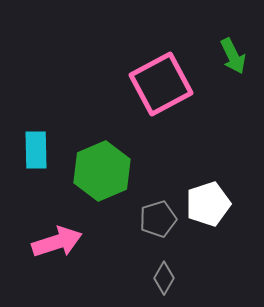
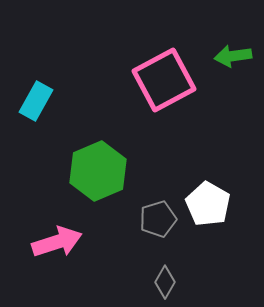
green arrow: rotated 108 degrees clockwise
pink square: moved 3 px right, 4 px up
cyan rectangle: moved 49 px up; rotated 30 degrees clockwise
green hexagon: moved 4 px left
white pentagon: rotated 24 degrees counterclockwise
gray diamond: moved 1 px right, 4 px down
